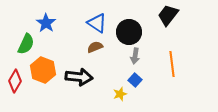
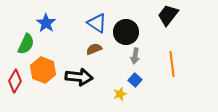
black circle: moved 3 px left
brown semicircle: moved 1 px left, 2 px down
